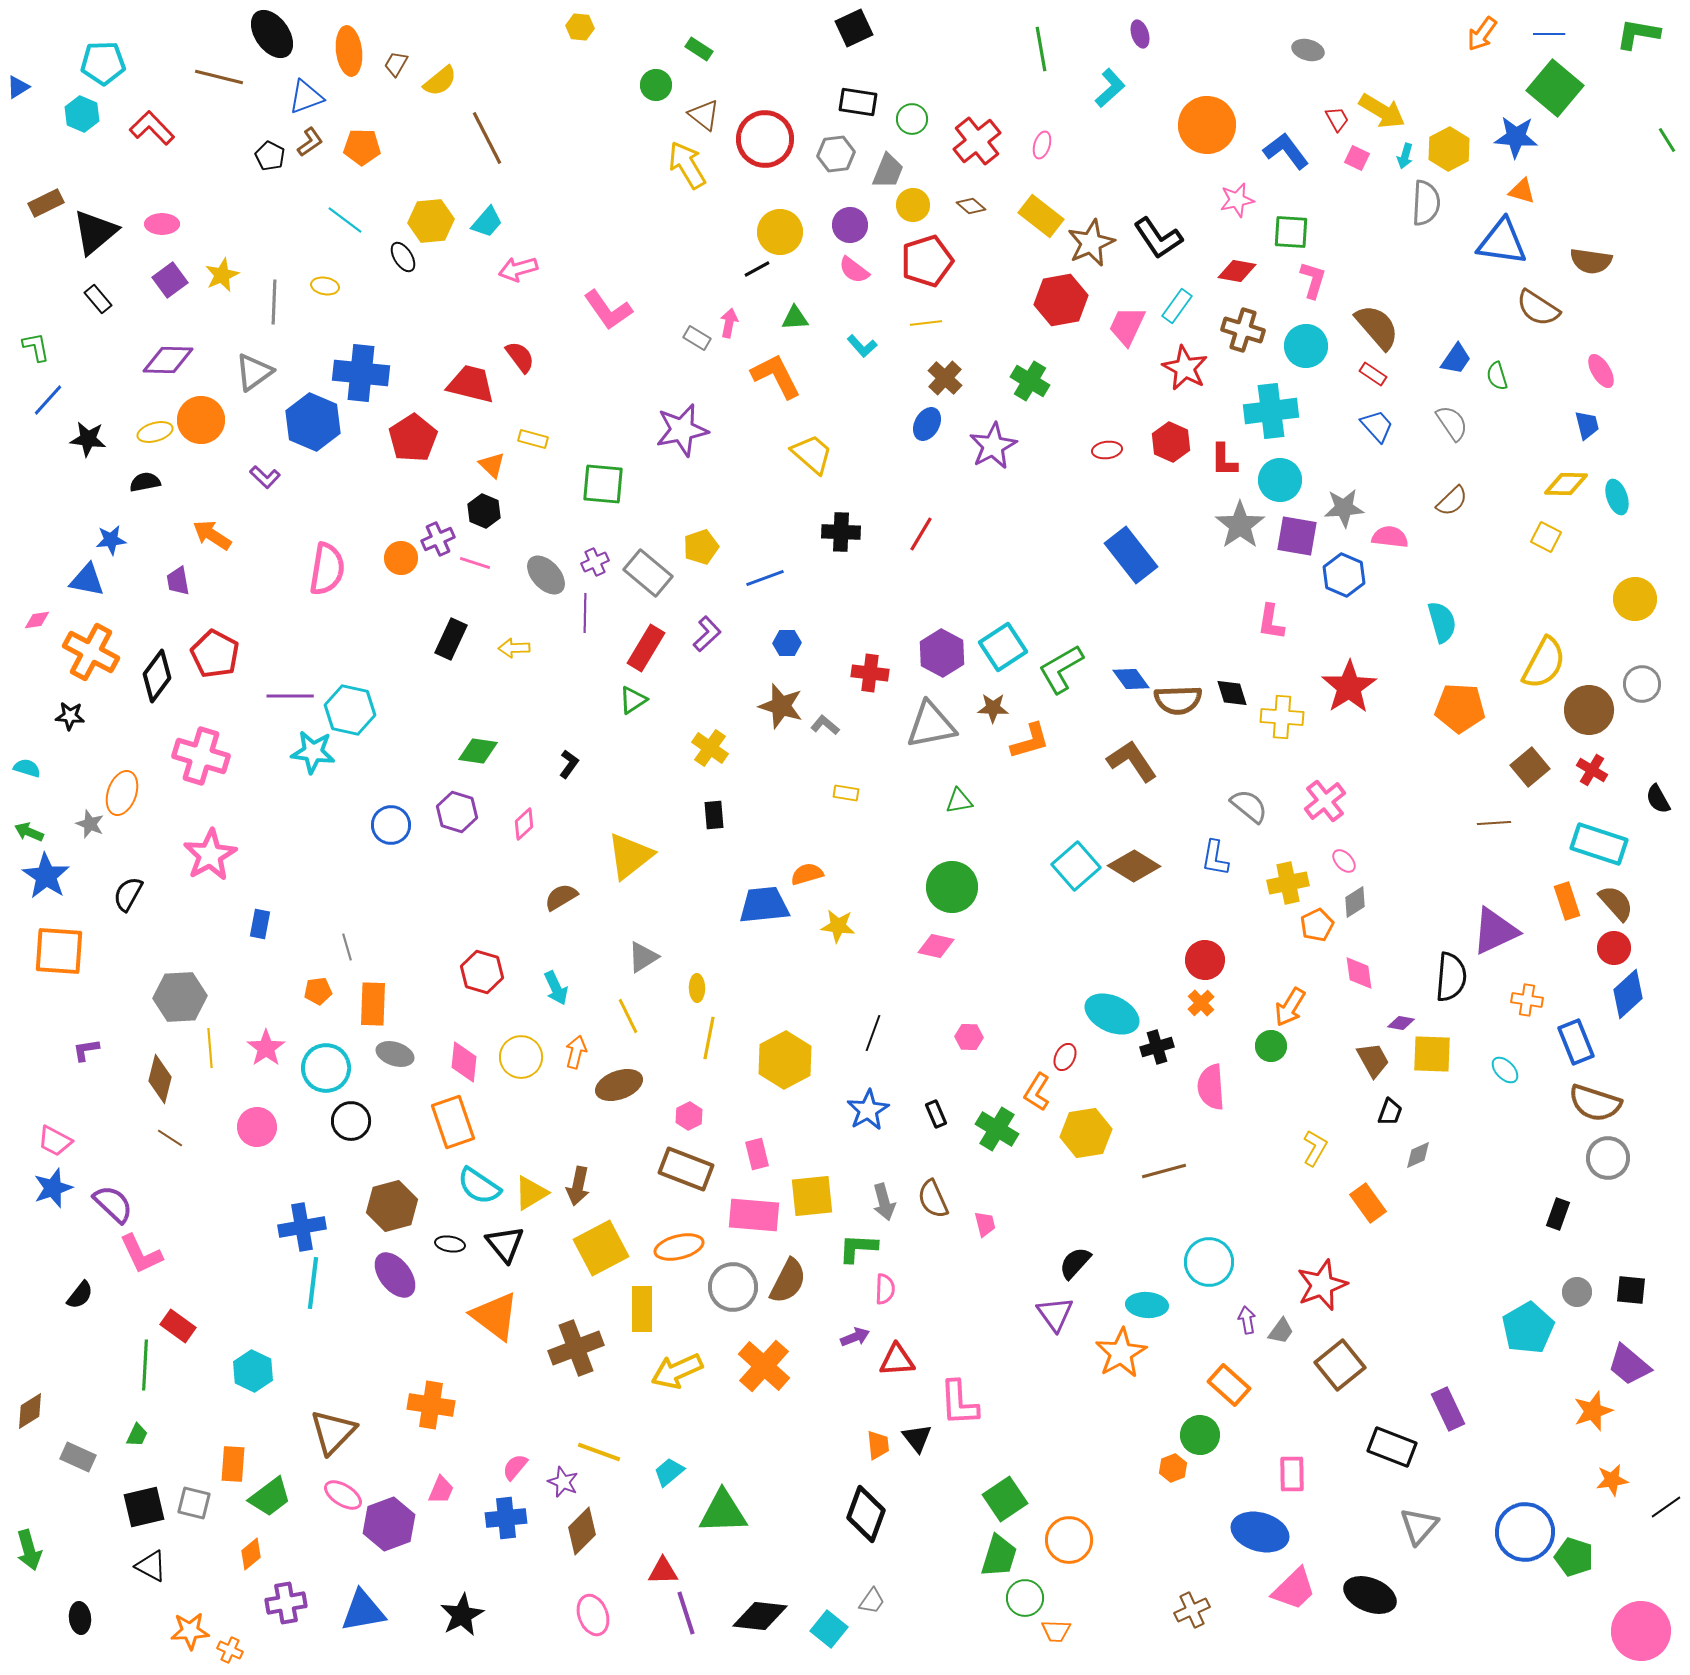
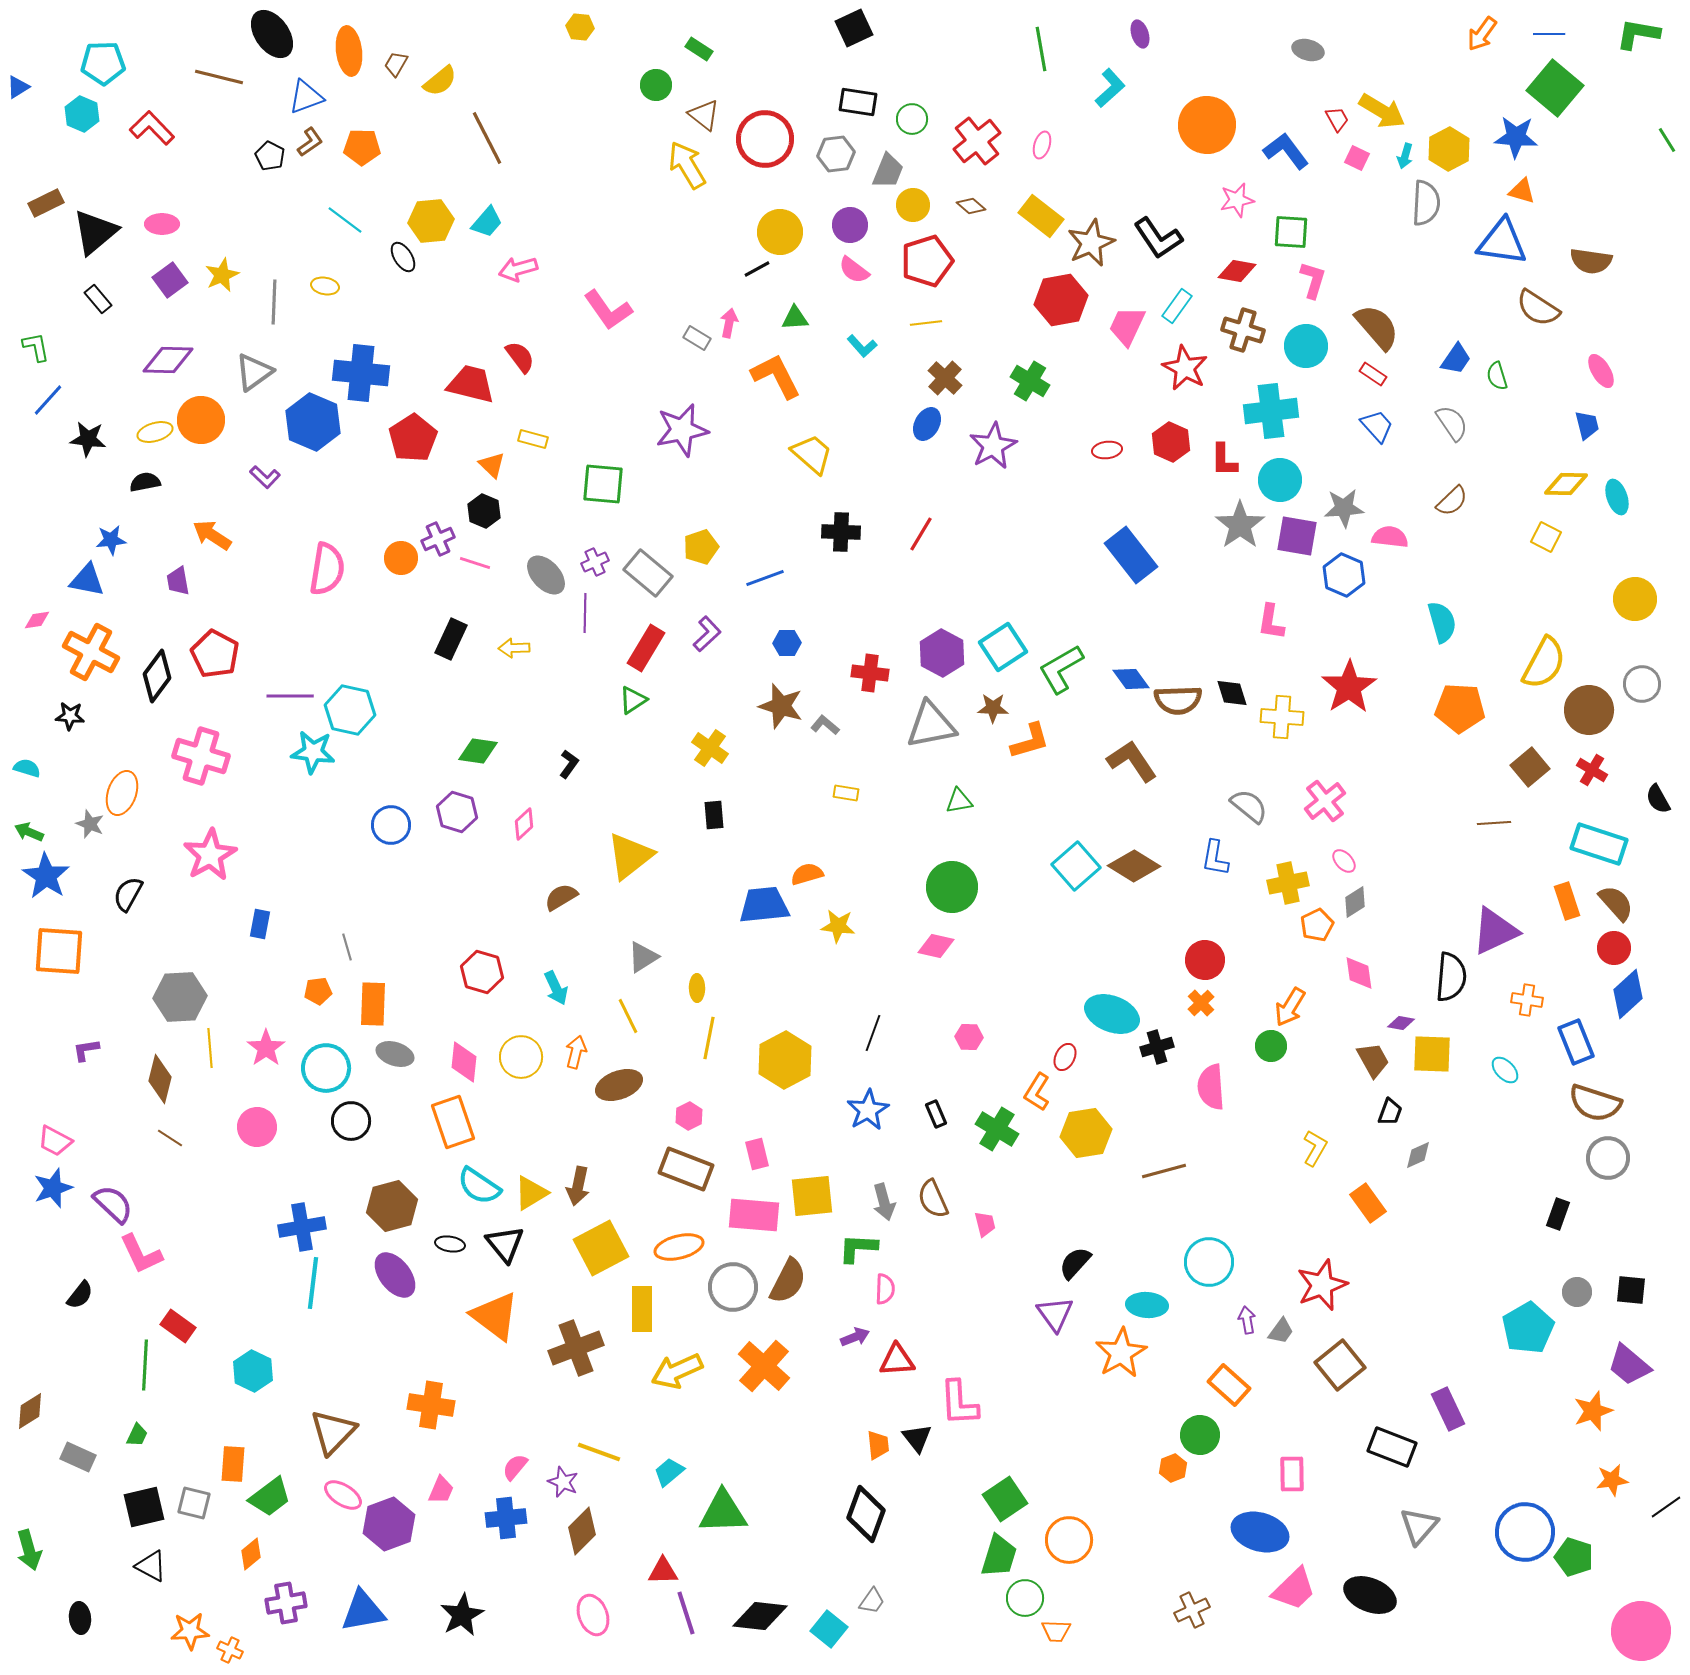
cyan ellipse at (1112, 1014): rotated 4 degrees counterclockwise
